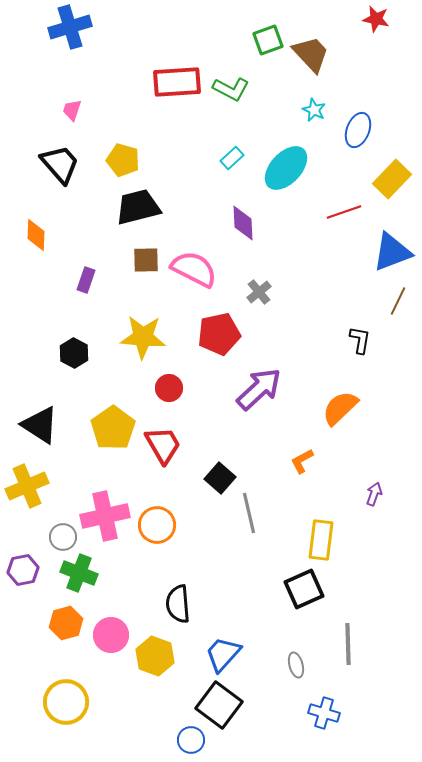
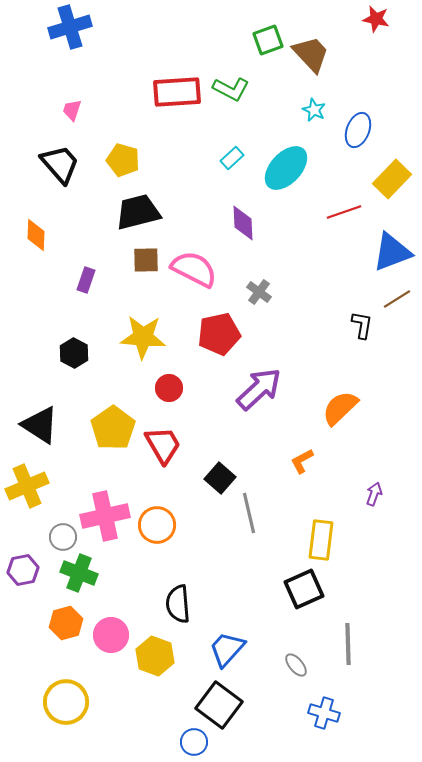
red rectangle at (177, 82): moved 10 px down
black trapezoid at (138, 207): moved 5 px down
gray cross at (259, 292): rotated 15 degrees counterclockwise
brown line at (398, 301): moved 1 px left, 2 px up; rotated 32 degrees clockwise
black L-shape at (360, 340): moved 2 px right, 15 px up
blue trapezoid at (223, 654): moved 4 px right, 5 px up
gray ellipse at (296, 665): rotated 25 degrees counterclockwise
blue circle at (191, 740): moved 3 px right, 2 px down
